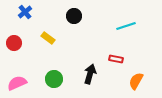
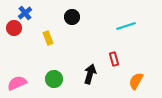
blue cross: moved 1 px down
black circle: moved 2 px left, 1 px down
yellow rectangle: rotated 32 degrees clockwise
red circle: moved 15 px up
red rectangle: moved 2 px left; rotated 64 degrees clockwise
